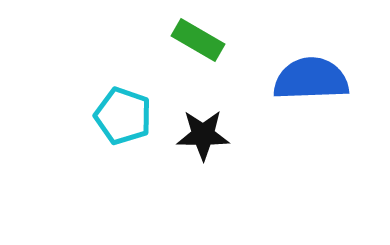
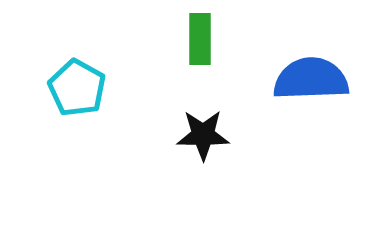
green rectangle: moved 2 px right, 1 px up; rotated 60 degrees clockwise
cyan pentagon: moved 46 px left, 28 px up; rotated 10 degrees clockwise
